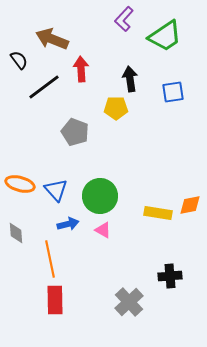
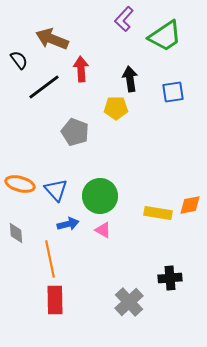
black cross: moved 2 px down
